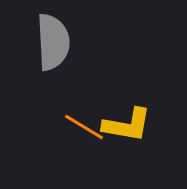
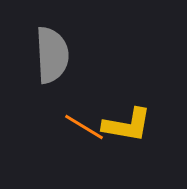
gray semicircle: moved 1 px left, 13 px down
